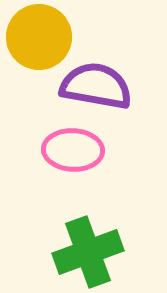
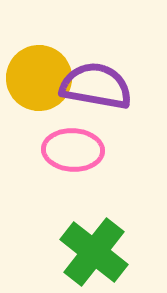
yellow circle: moved 41 px down
green cross: moved 6 px right; rotated 32 degrees counterclockwise
